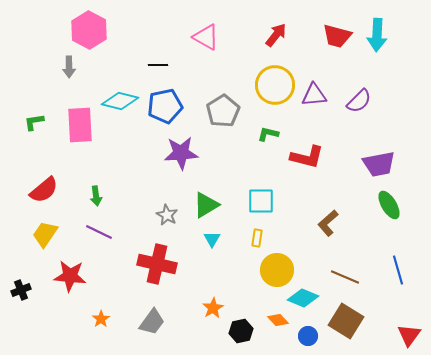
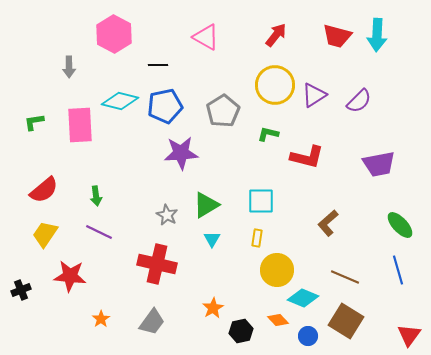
pink hexagon at (89, 30): moved 25 px right, 4 px down
purple triangle at (314, 95): rotated 28 degrees counterclockwise
green ellipse at (389, 205): moved 11 px right, 20 px down; rotated 12 degrees counterclockwise
